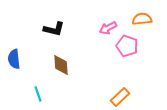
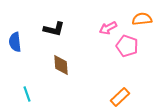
blue semicircle: moved 1 px right, 17 px up
cyan line: moved 11 px left
